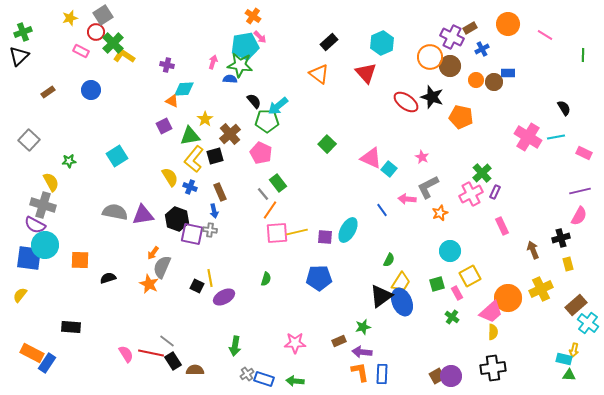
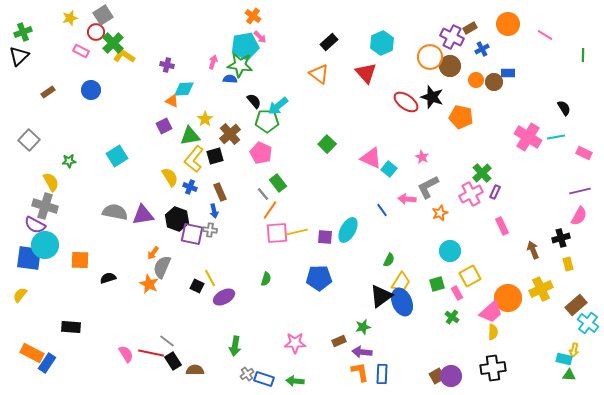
gray cross at (43, 205): moved 2 px right, 1 px down
yellow line at (210, 278): rotated 18 degrees counterclockwise
